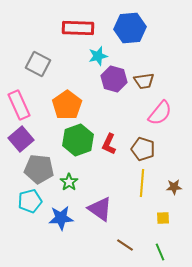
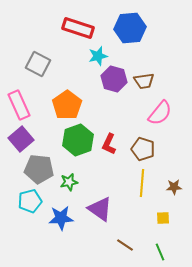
red rectangle: rotated 16 degrees clockwise
green star: rotated 24 degrees clockwise
